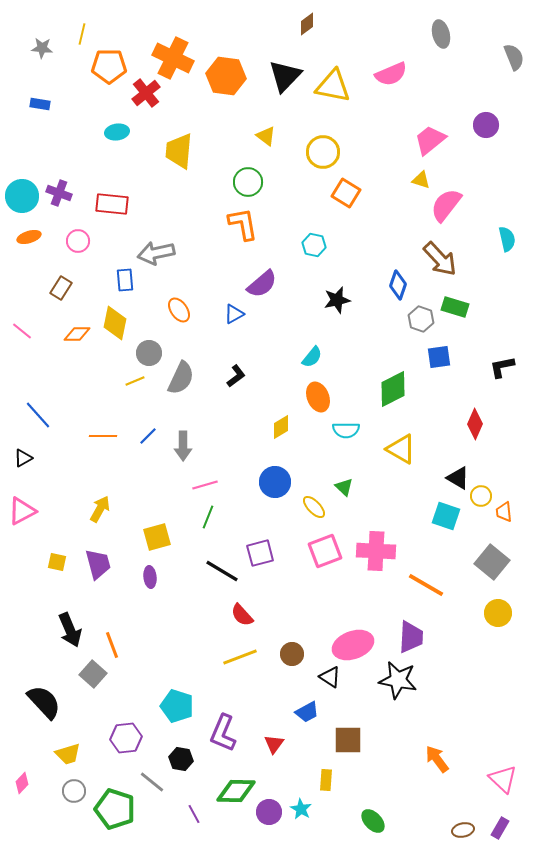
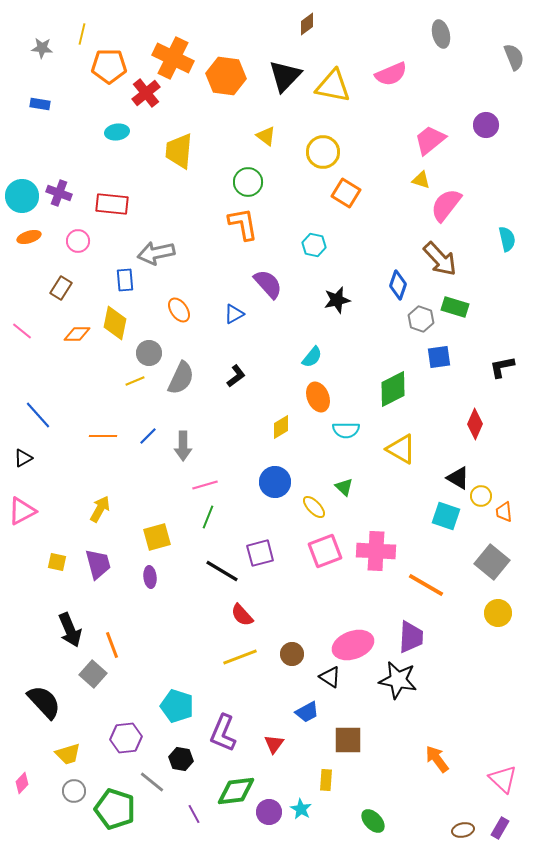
purple semicircle at (262, 284): moved 6 px right; rotated 92 degrees counterclockwise
green diamond at (236, 791): rotated 9 degrees counterclockwise
